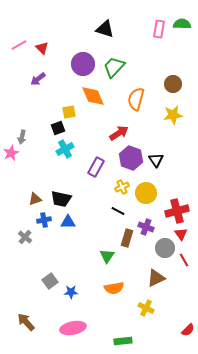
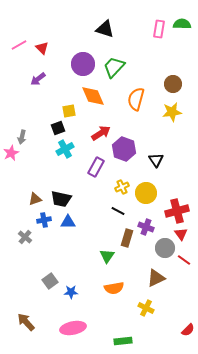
yellow square at (69, 112): moved 1 px up
yellow star at (173, 115): moved 1 px left, 3 px up
red arrow at (119, 133): moved 18 px left
purple hexagon at (131, 158): moved 7 px left, 9 px up
red line at (184, 260): rotated 24 degrees counterclockwise
